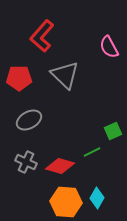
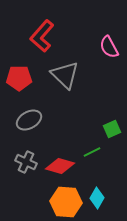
green square: moved 1 px left, 2 px up
